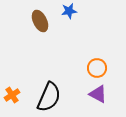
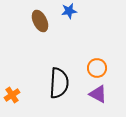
black semicircle: moved 10 px right, 14 px up; rotated 20 degrees counterclockwise
